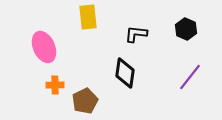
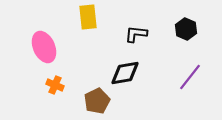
black diamond: rotated 72 degrees clockwise
orange cross: rotated 24 degrees clockwise
brown pentagon: moved 12 px right
